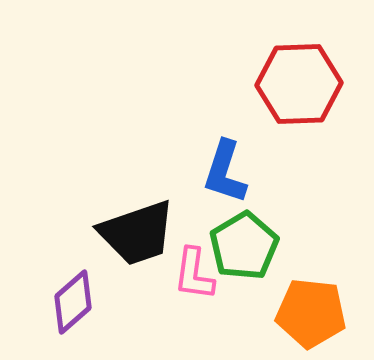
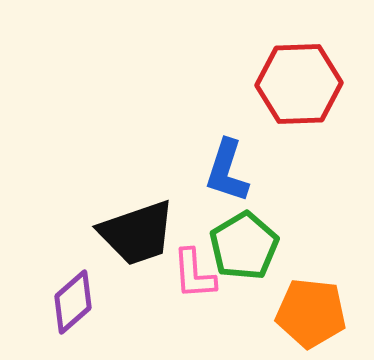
blue L-shape: moved 2 px right, 1 px up
pink L-shape: rotated 12 degrees counterclockwise
